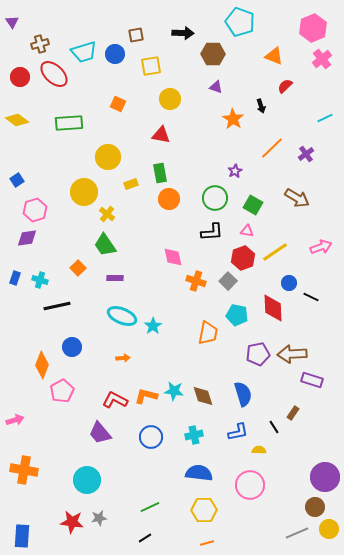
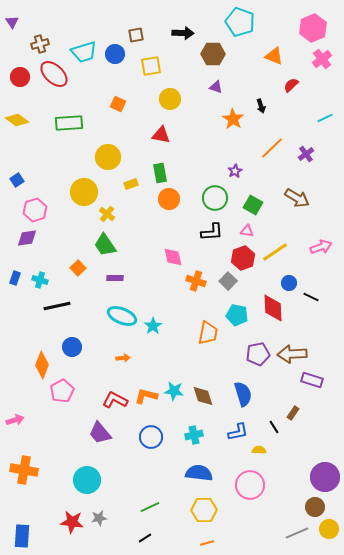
red semicircle at (285, 86): moved 6 px right, 1 px up
